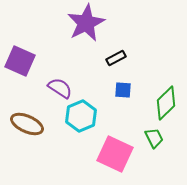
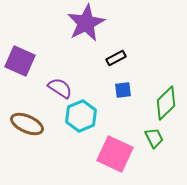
blue square: rotated 12 degrees counterclockwise
